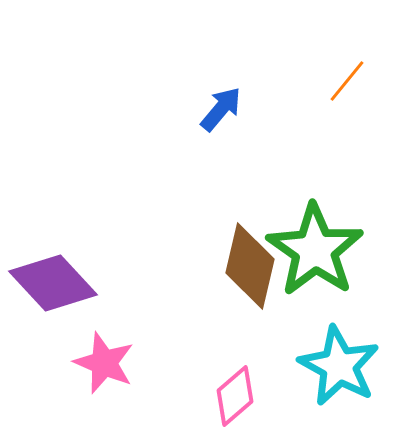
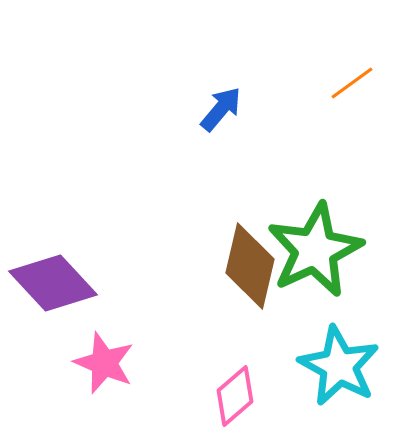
orange line: moved 5 px right, 2 px down; rotated 15 degrees clockwise
green star: rotated 12 degrees clockwise
